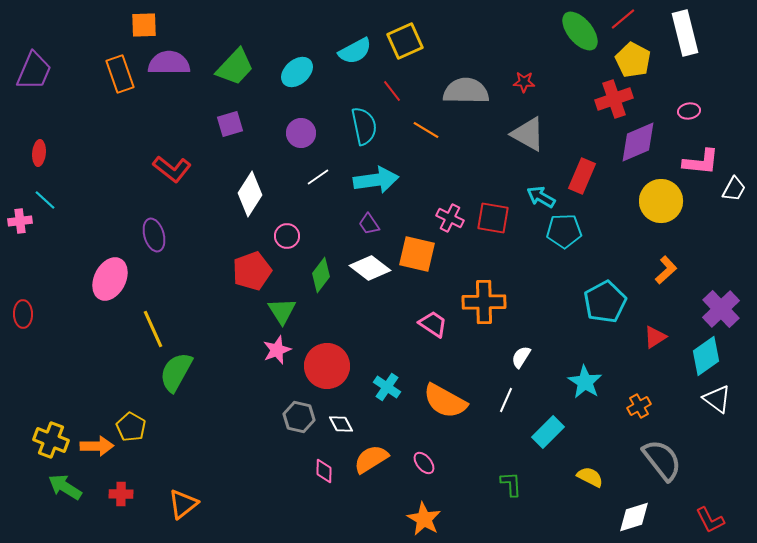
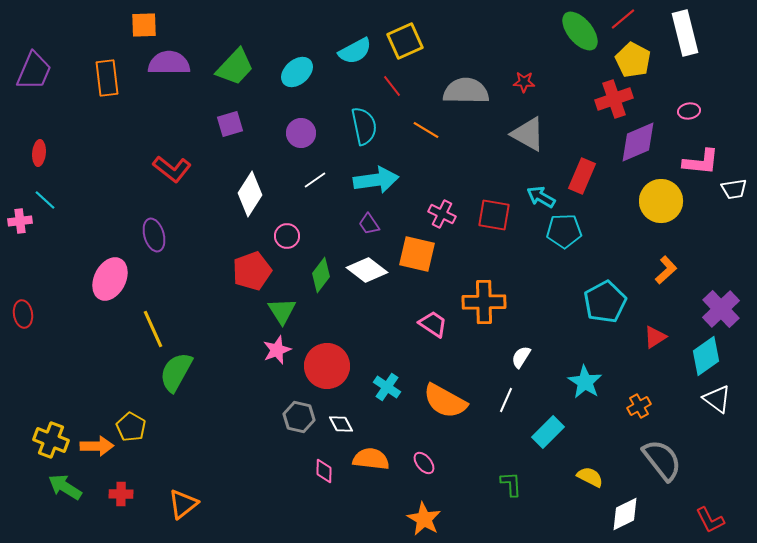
orange rectangle at (120, 74): moved 13 px left, 4 px down; rotated 12 degrees clockwise
red line at (392, 91): moved 5 px up
white line at (318, 177): moved 3 px left, 3 px down
white trapezoid at (734, 189): rotated 52 degrees clockwise
pink cross at (450, 218): moved 8 px left, 4 px up
red square at (493, 218): moved 1 px right, 3 px up
white diamond at (370, 268): moved 3 px left, 2 px down
red ellipse at (23, 314): rotated 8 degrees counterclockwise
orange semicircle at (371, 459): rotated 39 degrees clockwise
white diamond at (634, 517): moved 9 px left, 3 px up; rotated 9 degrees counterclockwise
